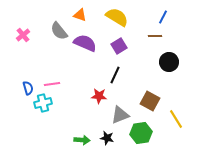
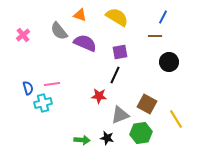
purple square: moved 1 px right, 6 px down; rotated 21 degrees clockwise
brown square: moved 3 px left, 3 px down
